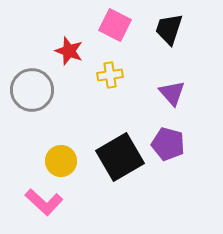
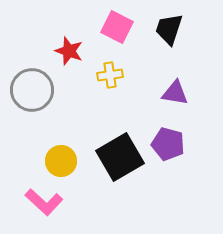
pink square: moved 2 px right, 2 px down
purple triangle: moved 3 px right; rotated 40 degrees counterclockwise
